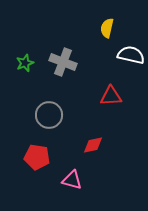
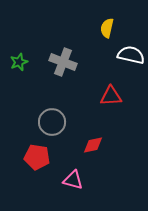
green star: moved 6 px left, 1 px up
gray circle: moved 3 px right, 7 px down
pink triangle: moved 1 px right
